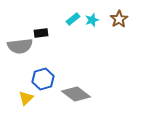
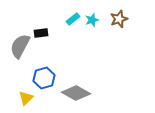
brown star: rotated 12 degrees clockwise
gray semicircle: rotated 125 degrees clockwise
blue hexagon: moved 1 px right, 1 px up
gray diamond: moved 1 px up; rotated 8 degrees counterclockwise
